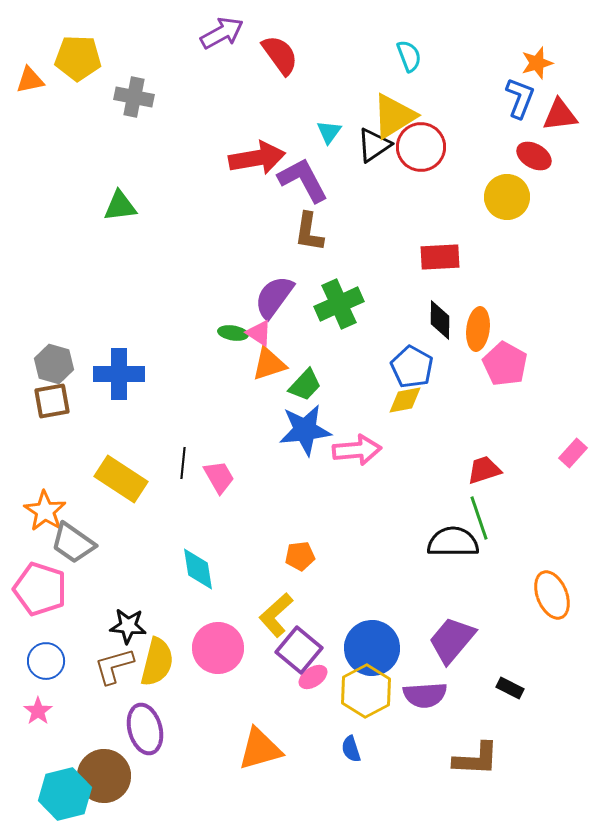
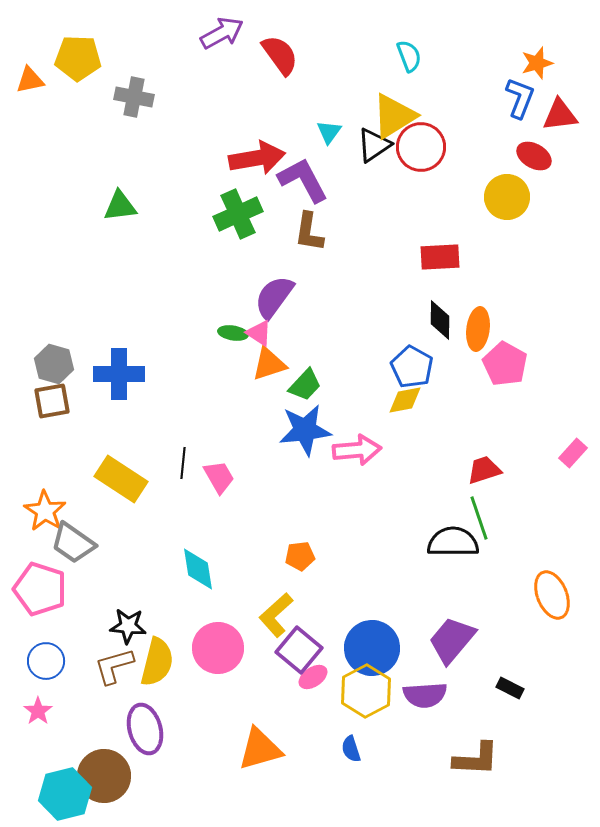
green cross at (339, 304): moved 101 px left, 90 px up
